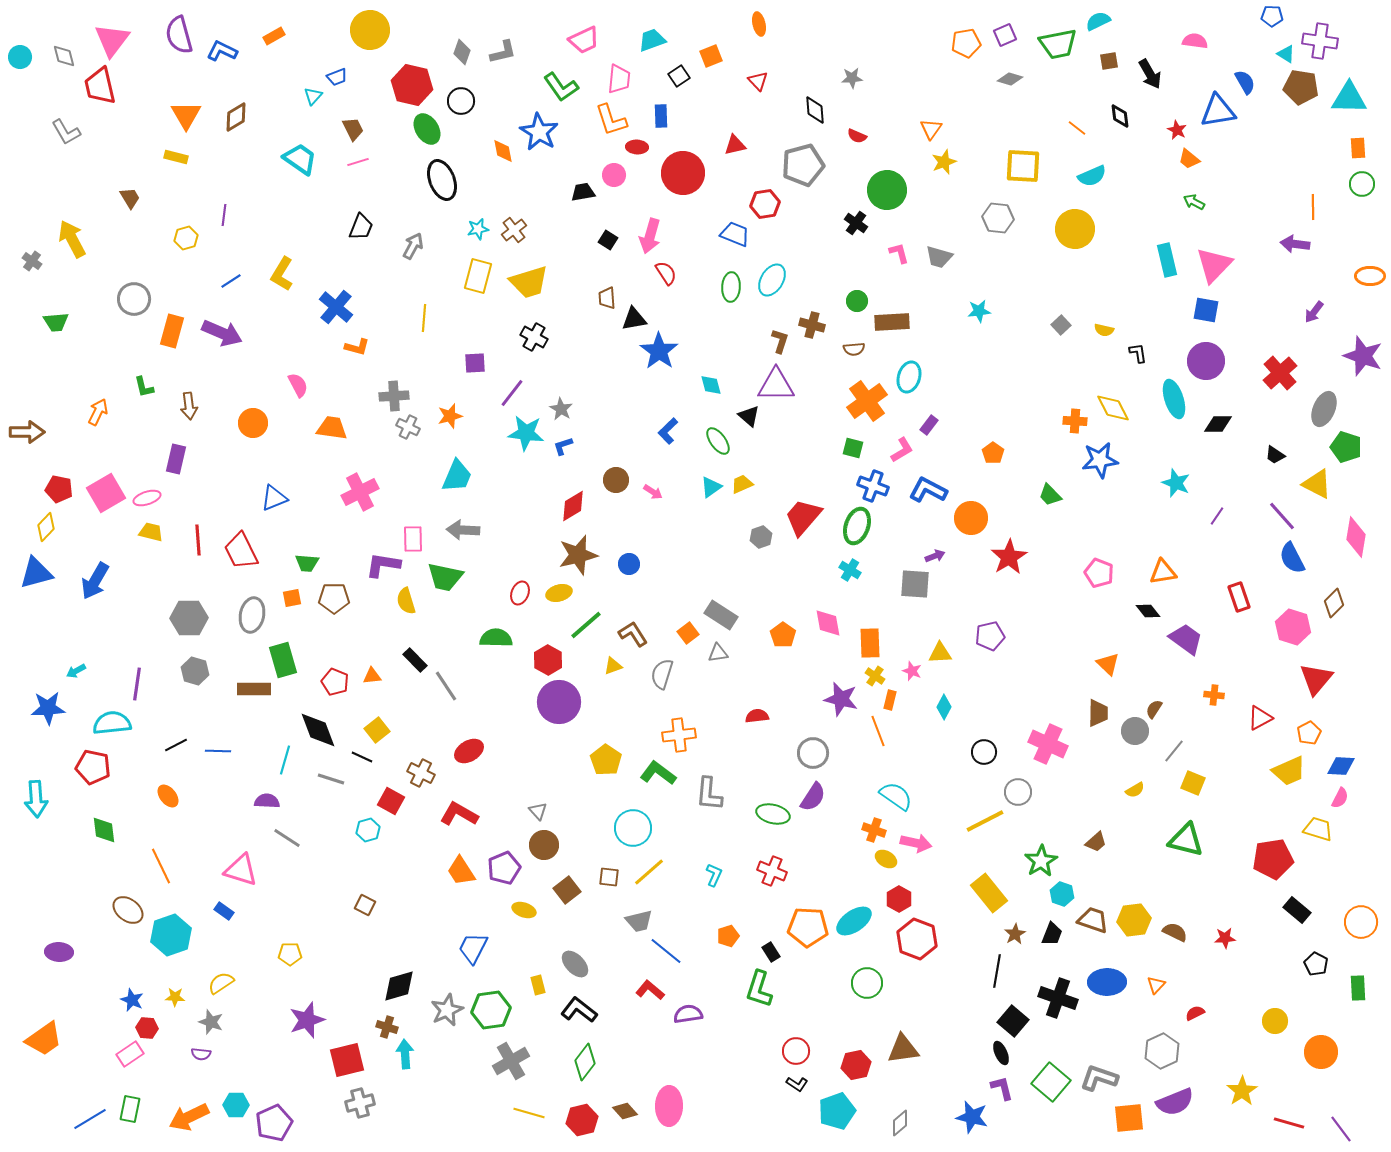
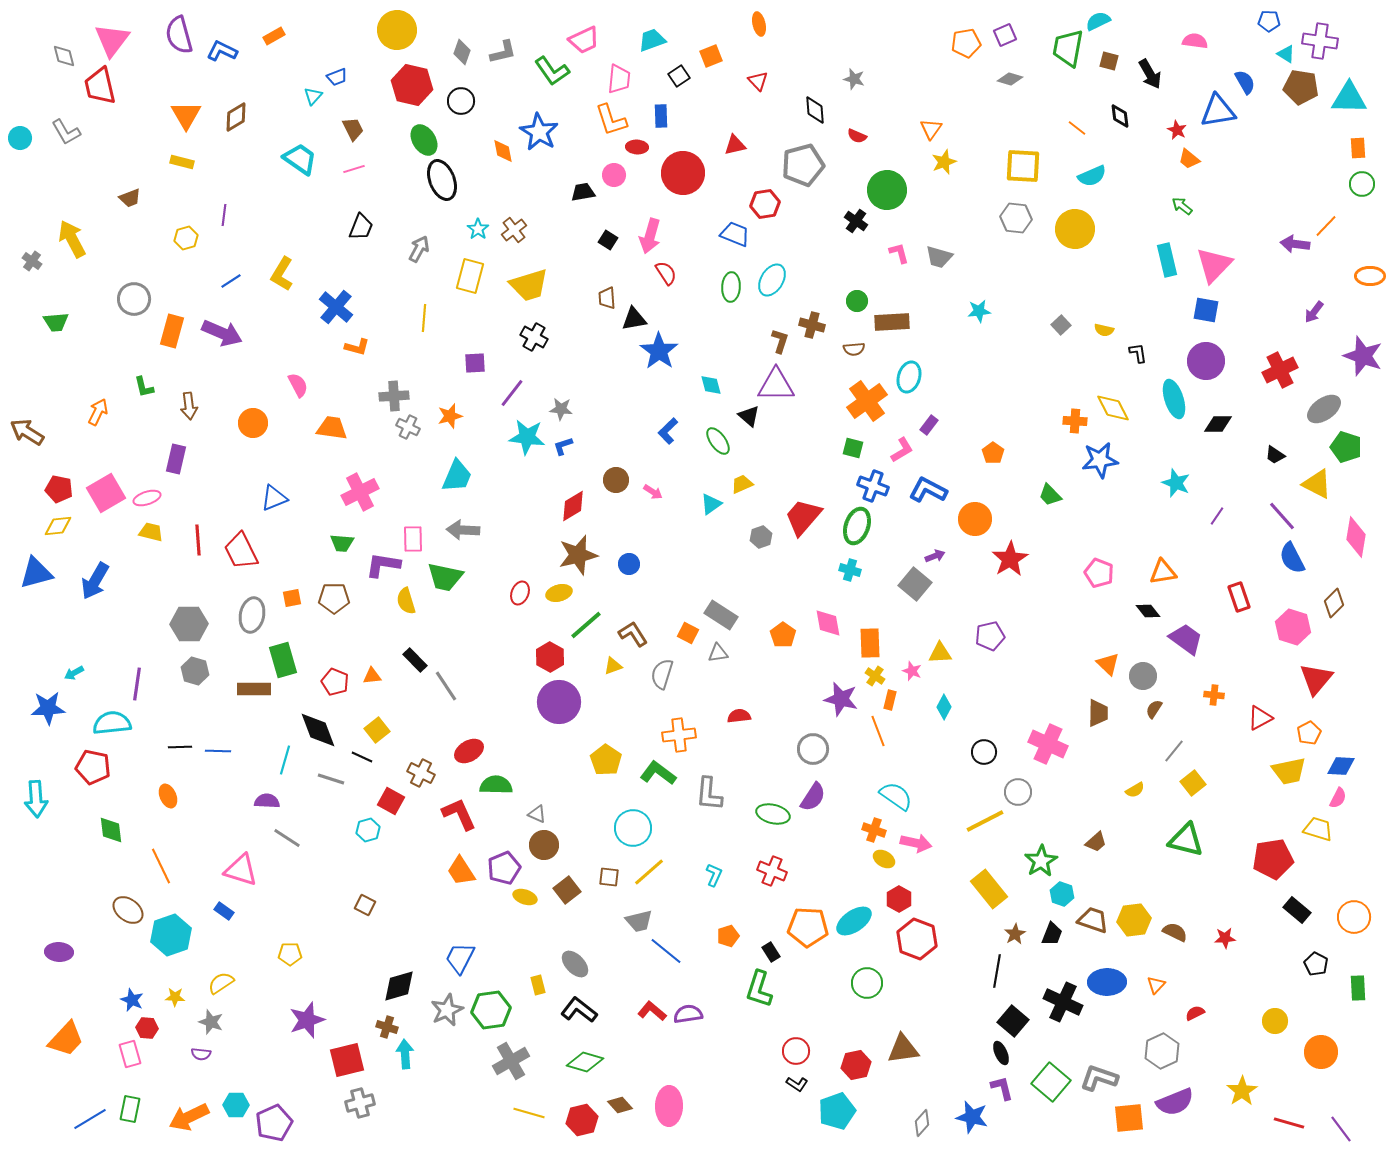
blue pentagon at (1272, 16): moved 3 px left, 5 px down
yellow circle at (370, 30): moved 27 px right
green trapezoid at (1058, 44): moved 10 px right, 4 px down; rotated 111 degrees clockwise
cyan circle at (20, 57): moved 81 px down
brown square at (1109, 61): rotated 24 degrees clockwise
gray star at (852, 78): moved 2 px right, 1 px down; rotated 20 degrees clockwise
green L-shape at (561, 87): moved 9 px left, 16 px up
green ellipse at (427, 129): moved 3 px left, 11 px down
yellow rectangle at (176, 157): moved 6 px right, 5 px down
pink line at (358, 162): moved 4 px left, 7 px down
brown trapezoid at (130, 198): rotated 100 degrees clockwise
green arrow at (1194, 202): moved 12 px left, 4 px down; rotated 10 degrees clockwise
orange line at (1313, 207): moved 13 px right, 19 px down; rotated 45 degrees clockwise
gray hexagon at (998, 218): moved 18 px right
black cross at (856, 223): moved 2 px up
cyan star at (478, 229): rotated 25 degrees counterclockwise
gray arrow at (413, 246): moved 6 px right, 3 px down
yellow rectangle at (478, 276): moved 8 px left
yellow trapezoid at (529, 282): moved 3 px down
red cross at (1280, 373): moved 3 px up; rotated 16 degrees clockwise
gray star at (561, 409): rotated 25 degrees counterclockwise
gray ellipse at (1324, 409): rotated 32 degrees clockwise
brown arrow at (27, 432): rotated 148 degrees counterclockwise
cyan star at (526, 433): moved 1 px right, 4 px down
cyan triangle at (711, 487): moved 17 px down
orange circle at (971, 518): moved 4 px right, 1 px down
yellow diamond at (46, 527): moved 12 px right, 1 px up; rotated 40 degrees clockwise
red star at (1009, 557): moved 1 px right, 2 px down
green trapezoid at (307, 563): moved 35 px right, 20 px up
cyan cross at (850, 570): rotated 15 degrees counterclockwise
gray square at (915, 584): rotated 36 degrees clockwise
gray hexagon at (189, 618): moved 6 px down
orange square at (688, 633): rotated 25 degrees counterclockwise
green semicircle at (496, 638): moved 147 px down
red hexagon at (548, 660): moved 2 px right, 3 px up
cyan arrow at (76, 671): moved 2 px left, 2 px down
red semicircle at (757, 716): moved 18 px left
gray circle at (1135, 731): moved 8 px right, 55 px up
black line at (176, 745): moved 4 px right, 2 px down; rotated 25 degrees clockwise
gray circle at (813, 753): moved 4 px up
yellow trapezoid at (1289, 771): rotated 12 degrees clockwise
yellow square at (1193, 783): rotated 30 degrees clockwise
orange ellipse at (168, 796): rotated 15 degrees clockwise
pink semicircle at (1340, 798): moved 2 px left
gray triangle at (538, 811): moved 1 px left, 3 px down; rotated 24 degrees counterclockwise
red L-shape at (459, 814): rotated 36 degrees clockwise
green diamond at (104, 830): moved 7 px right
yellow ellipse at (886, 859): moved 2 px left
yellow rectangle at (989, 893): moved 4 px up
yellow ellipse at (524, 910): moved 1 px right, 13 px up
orange circle at (1361, 922): moved 7 px left, 5 px up
blue trapezoid at (473, 948): moved 13 px left, 10 px down
red L-shape at (650, 990): moved 2 px right, 21 px down
black cross at (1058, 998): moved 5 px right, 4 px down; rotated 6 degrees clockwise
orange trapezoid at (44, 1039): moved 22 px right; rotated 12 degrees counterclockwise
pink rectangle at (130, 1054): rotated 72 degrees counterclockwise
green diamond at (585, 1062): rotated 69 degrees clockwise
brown diamond at (625, 1111): moved 5 px left, 6 px up
gray diamond at (900, 1123): moved 22 px right; rotated 8 degrees counterclockwise
